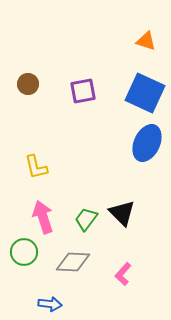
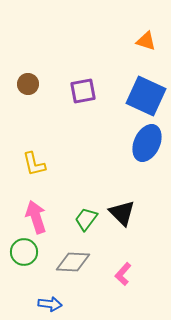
blue square: moved 1 px right, 3 px down
yellow L-shape: moved 2 px left, 3 px up
pink arrow: moved 7 px left
